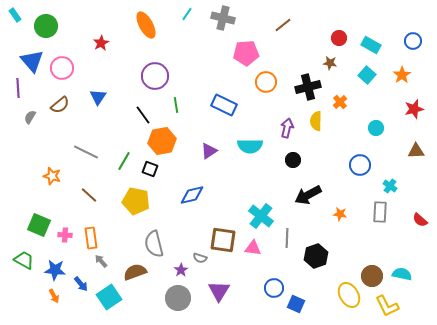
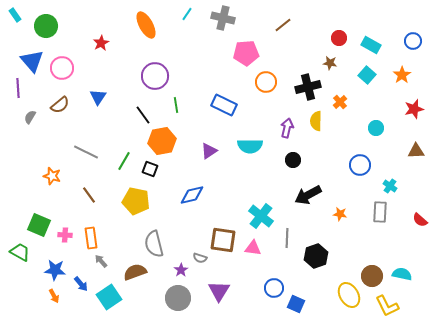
brown line at (89, 195): rotated 12 degrees clockwise
green trapezoid at (24, 260): moved 4 px left, 8 px up
